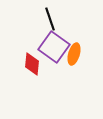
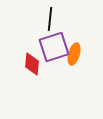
black line: rotated 25 degrees clockwise
purple square: rotated 36 degrees clockwise
